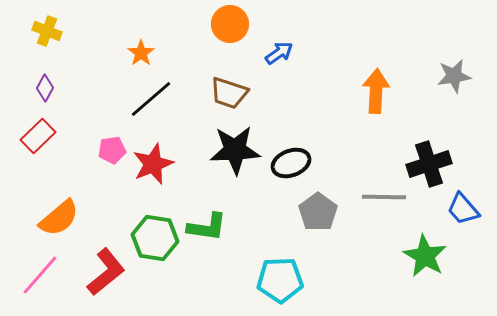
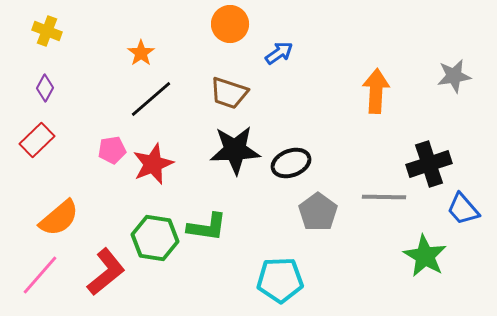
red rectangle: moved 1 px left, 4 px down
